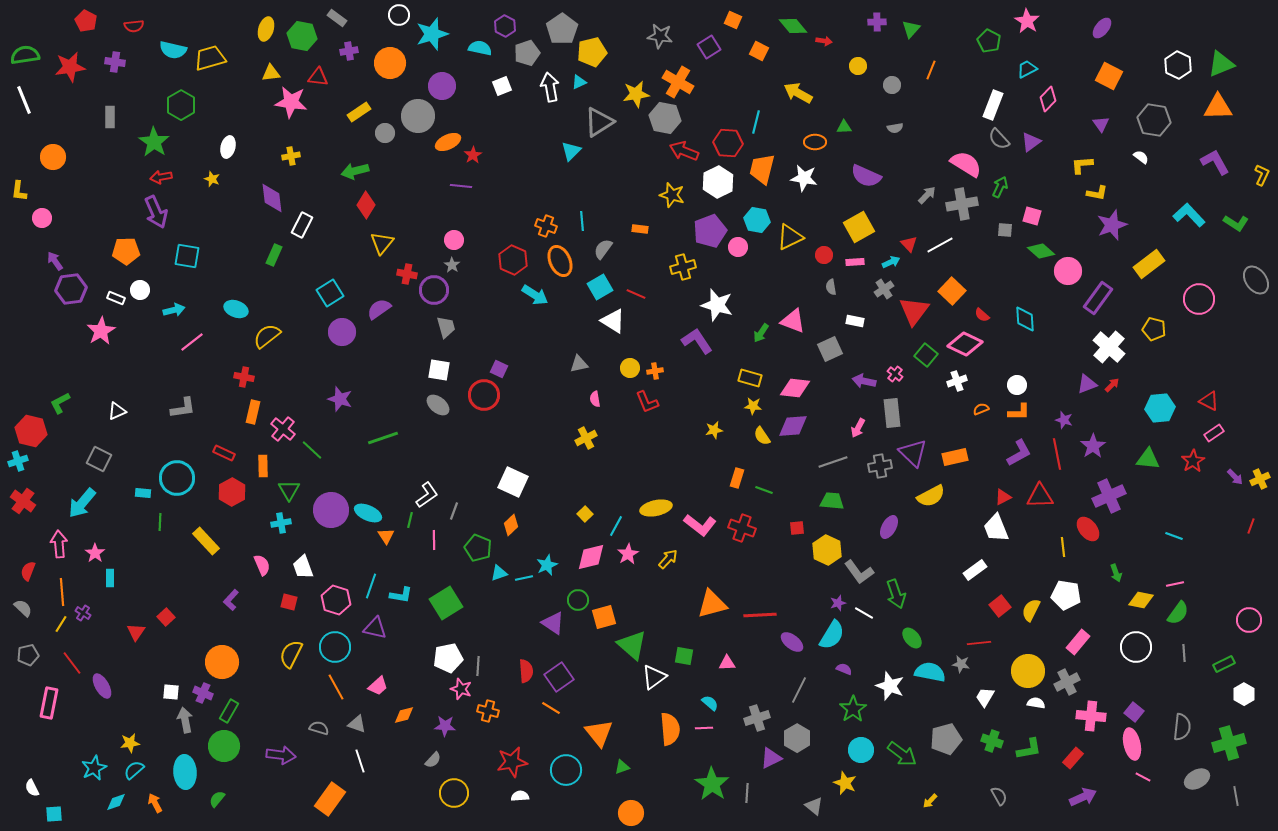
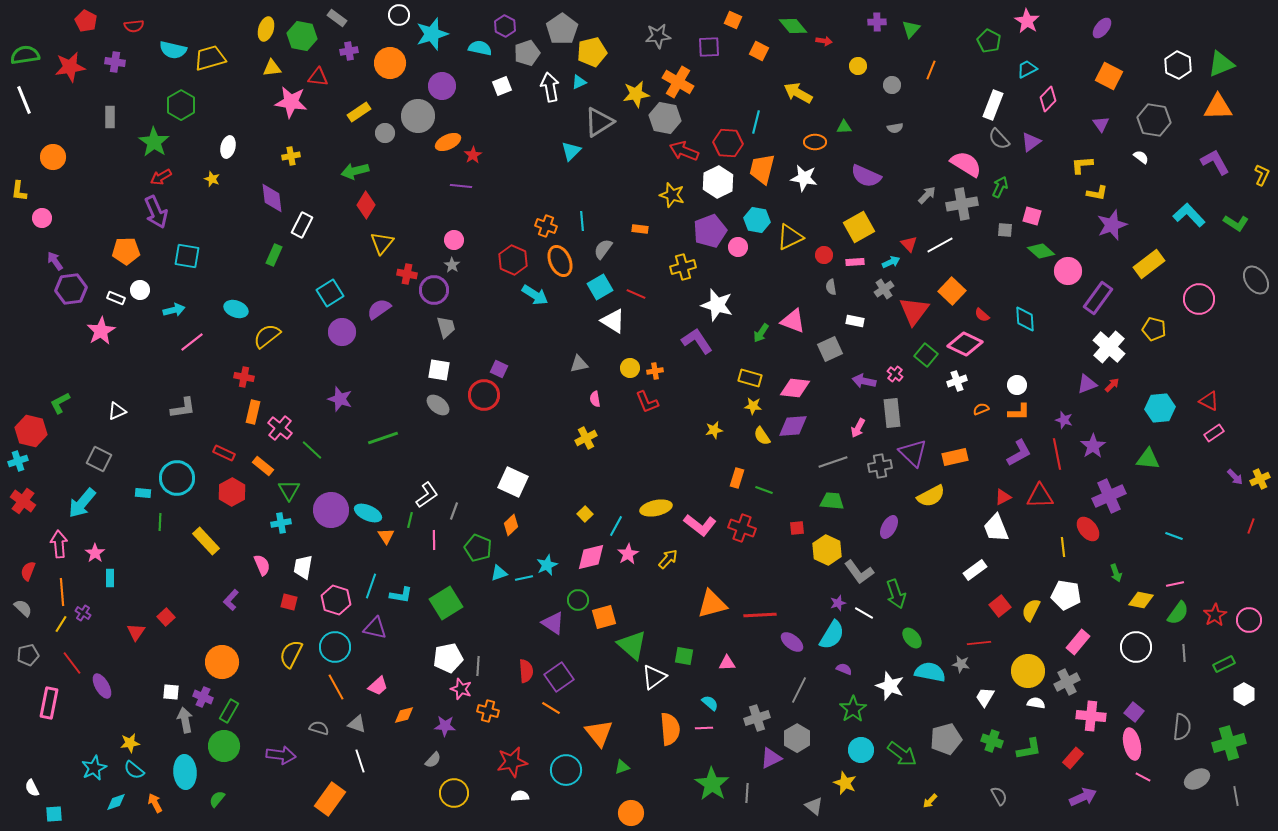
gray star at (660, 36): moved 2 px left; rotated 15 degrees counterclockwise
purple square at (709, 47): rotated 30 degrees clockwise
yellow triangle at (271, 73): moved 1 px right, 5 px up
red arrow at (161, 177): rotated 20 degrees counterclockwise
pink cross at (283, 429): moved 3 px left, 1 px up
red star at (1193, 461): moved 22 px right, 154 px down
orange rectangle at (263, 466): rotated 50 degrees counterclockwise
white trapezoid at (303, 567): rotated 30 degrees clockwise
purple cross at (203, 693): moved 4 px down
cyan semicircle at (134, 770): rotated 100 degrees counterclockwise
